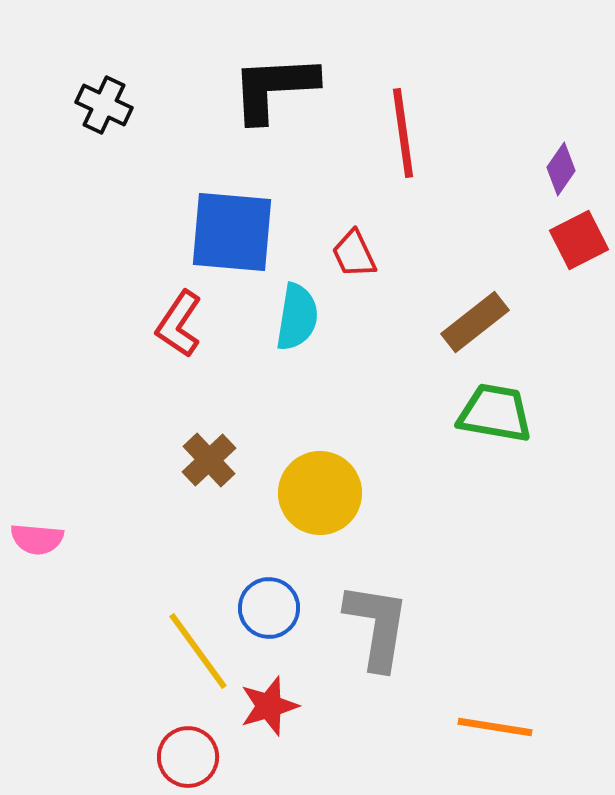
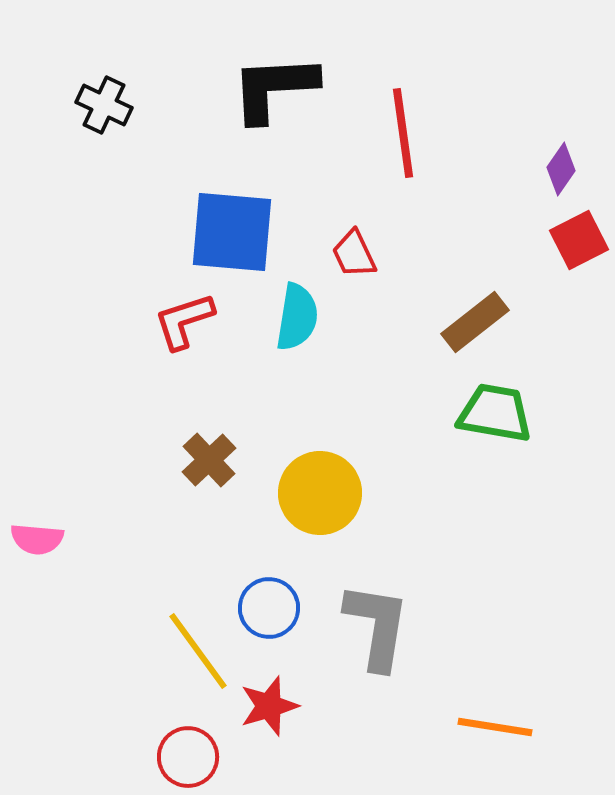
red L-shape: moved 5 px right, 3 px up; rotated 38 degrees clockwise
